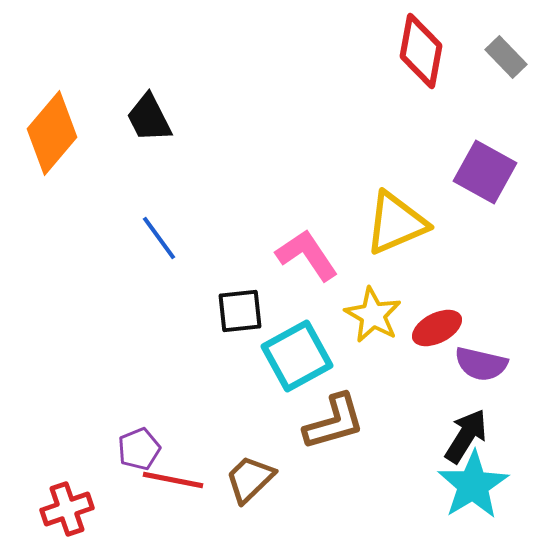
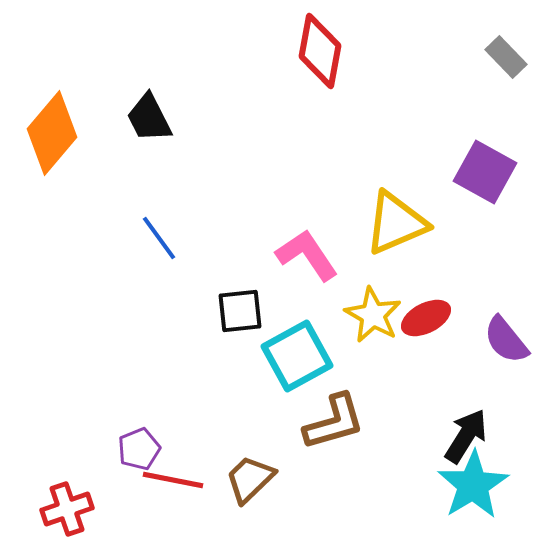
red diamond: moved 101 px left
red ellipse: moved 11 px left, 10 px up
purple semicircle: moved 25 px right, 24 px up; rotated 38 degrees clockwise
